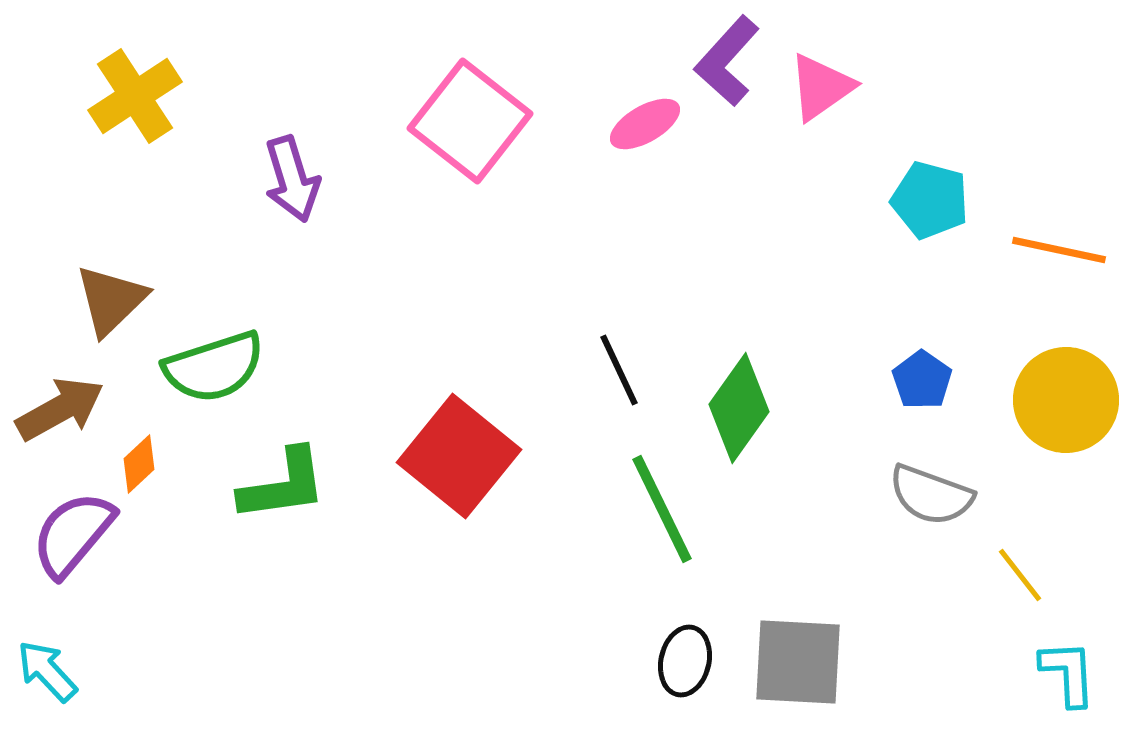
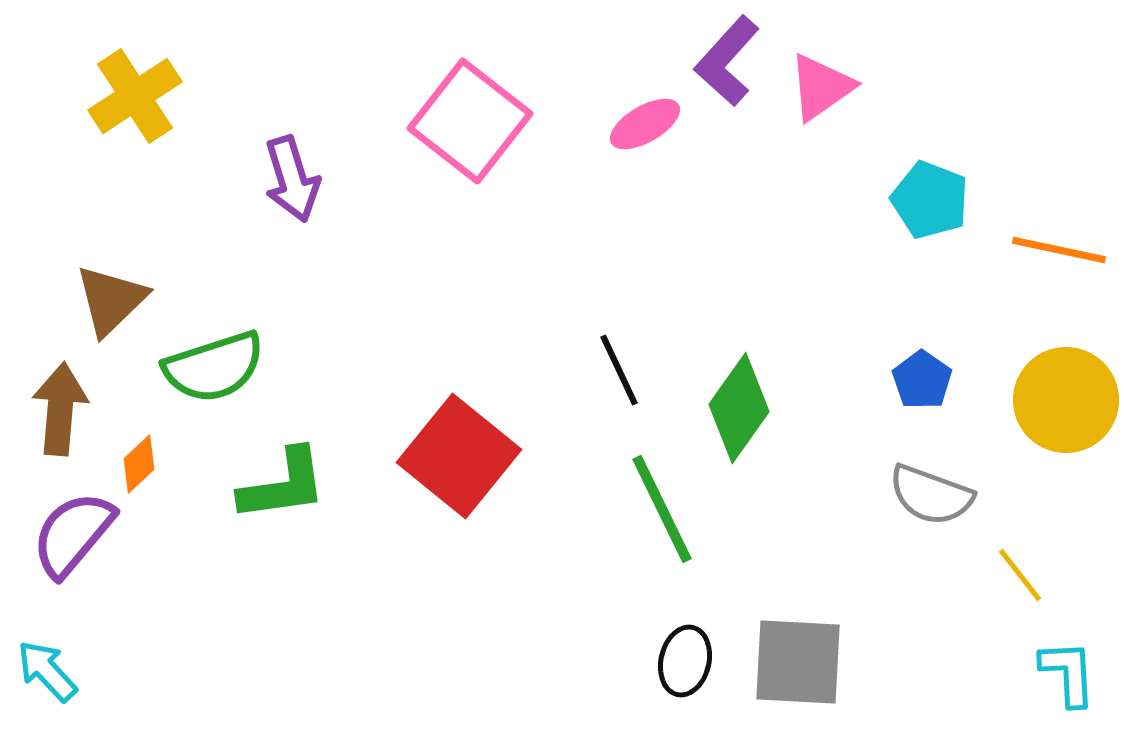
cyan pentagon: rotated 6 degrees clockwise
brown arrow: rotated 56 degrees counterclockwise
